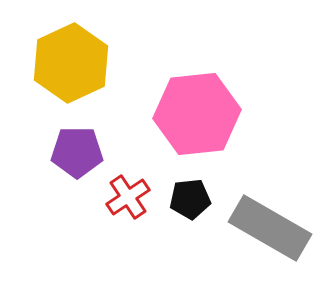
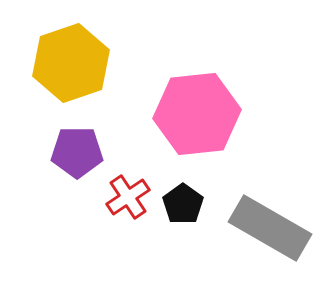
yellow hexagon: rotated 6 degrees clockwise
black pentagon: moved 7 px left, 5 px down; rotated 30 degrees counterclockwise
